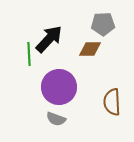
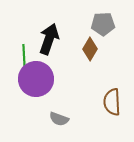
black arrow: rotated 24 degrees counterclockwise
brown diamond: rotated 60 degrees counterclockwise
green line: moved 5 px left, 2 px down
purple circle: moved 23 px left, 8 px up
gray semicircle: moved 3 px right
